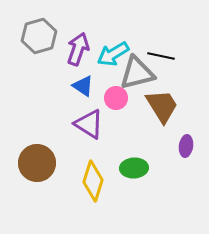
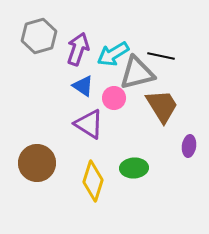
pink circle: moved 2 px left
purple ellipse: moved 3 px right
